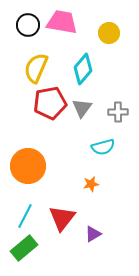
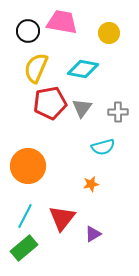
black circle: moved 6 px down
cyan diamond: rotated 60 degrees clockwise
